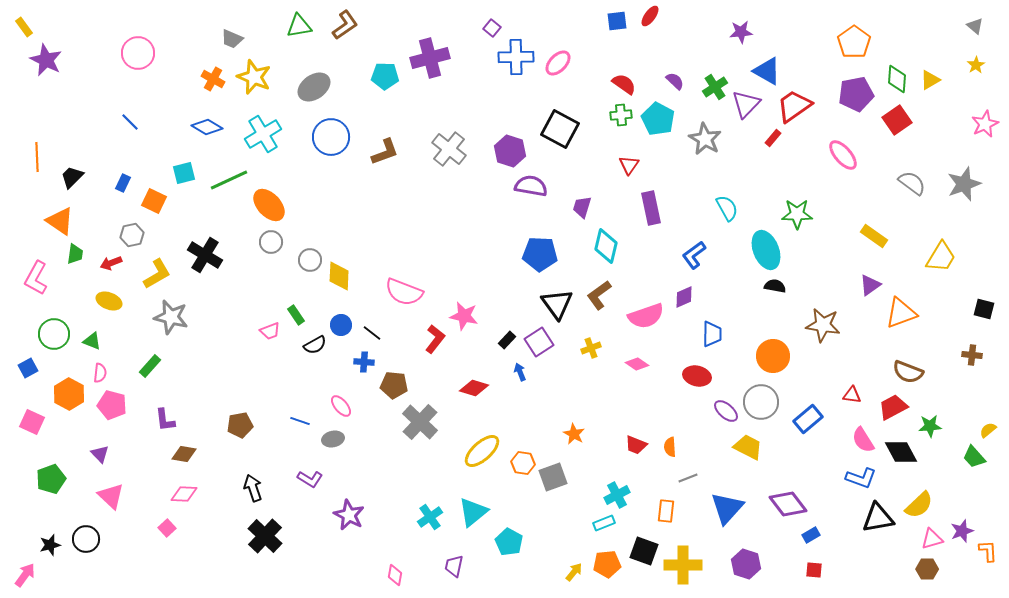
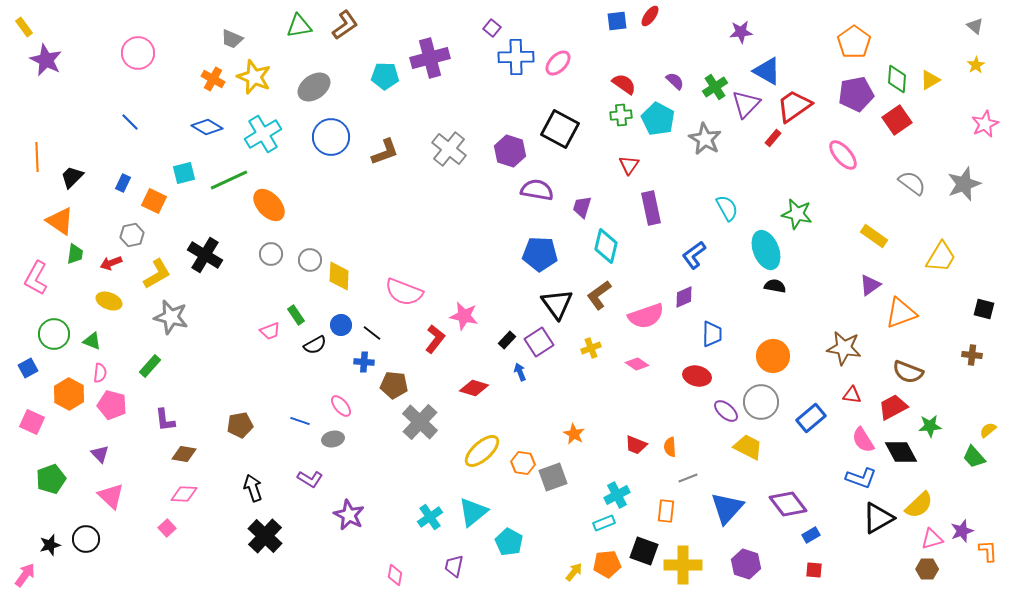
purple semicircle at (531, 186): moved 6 px right, 4 px down
green star at (797, 214): rotated 12 degrees clockwise
gray circle at (271, 242): moved 12 px down
brown star at (823, 325): moved 21 px right, 23 px down
blue rectangle at (808, 419): moved 3 px right, 1 px up
black triangle at (878, 518): rotated 20 degrees counterclockwise
